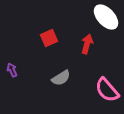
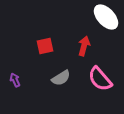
red square: moved 4 px left, 8 px down; rotated 12 degrees clockwise
red arrow: moved 3 px left, 2 px down
purple arrow: moved 3 px right, 10 px down
pink semicircle: moved 7 px left, 11 px up
